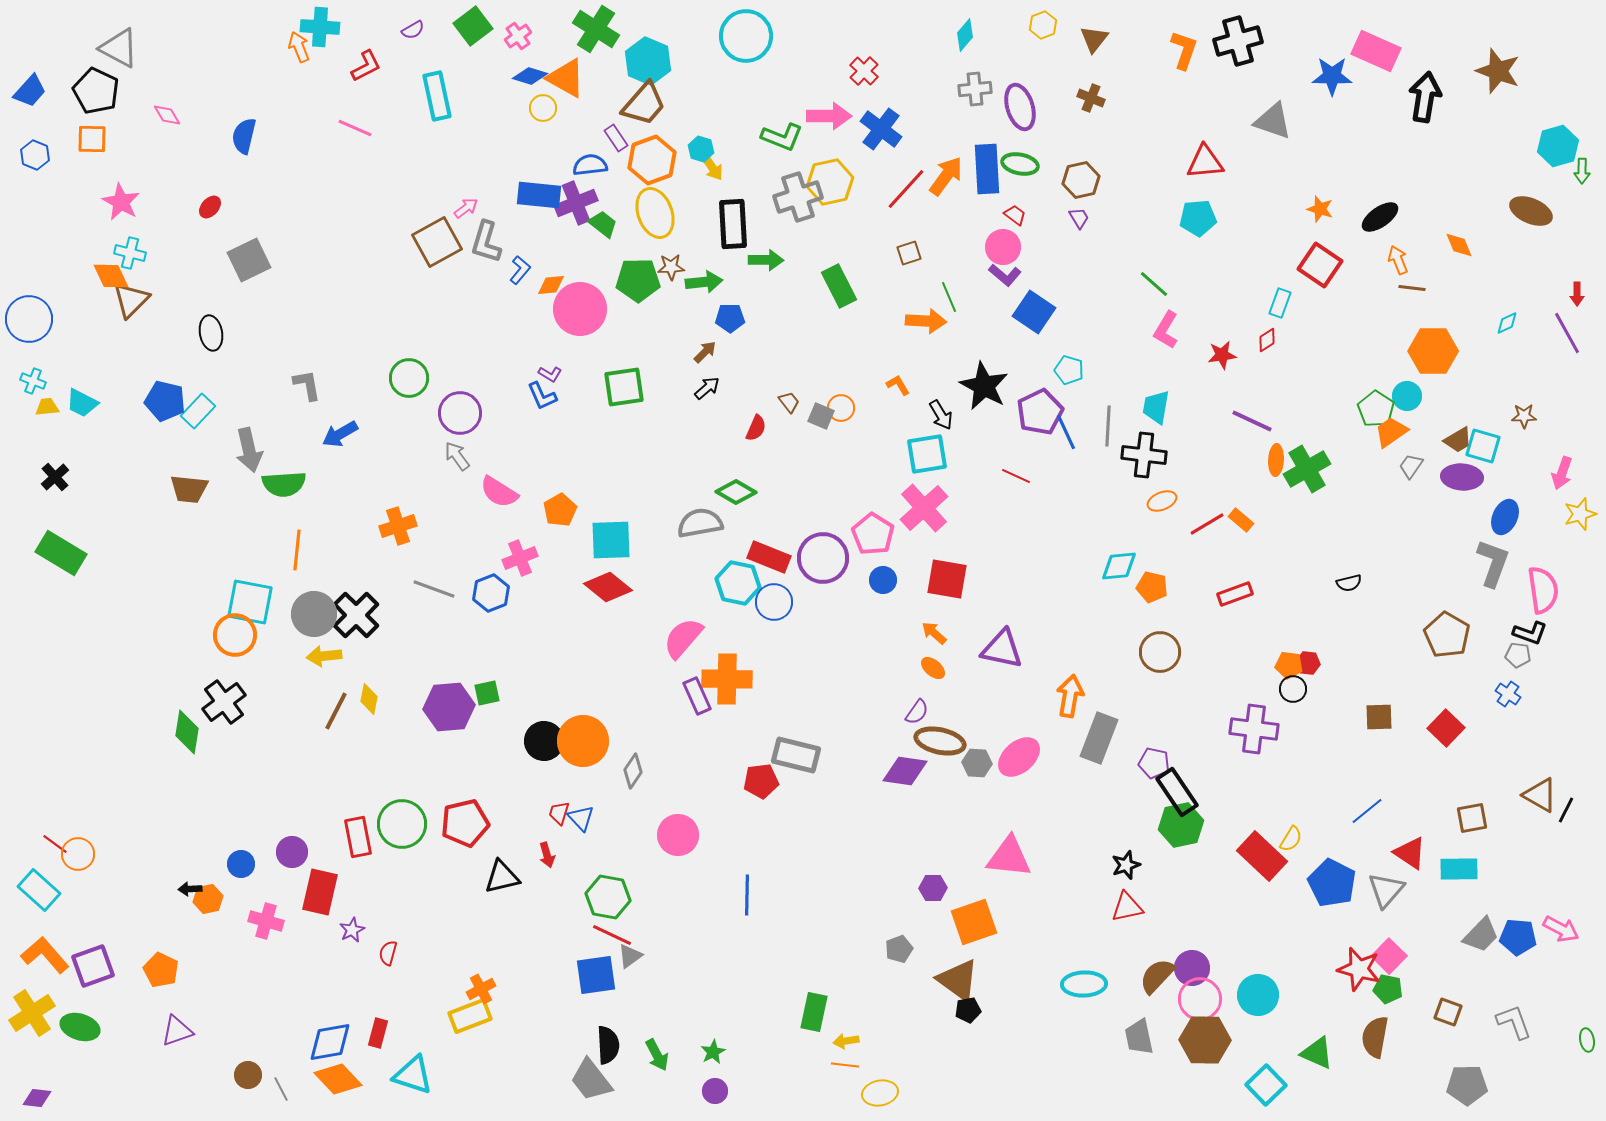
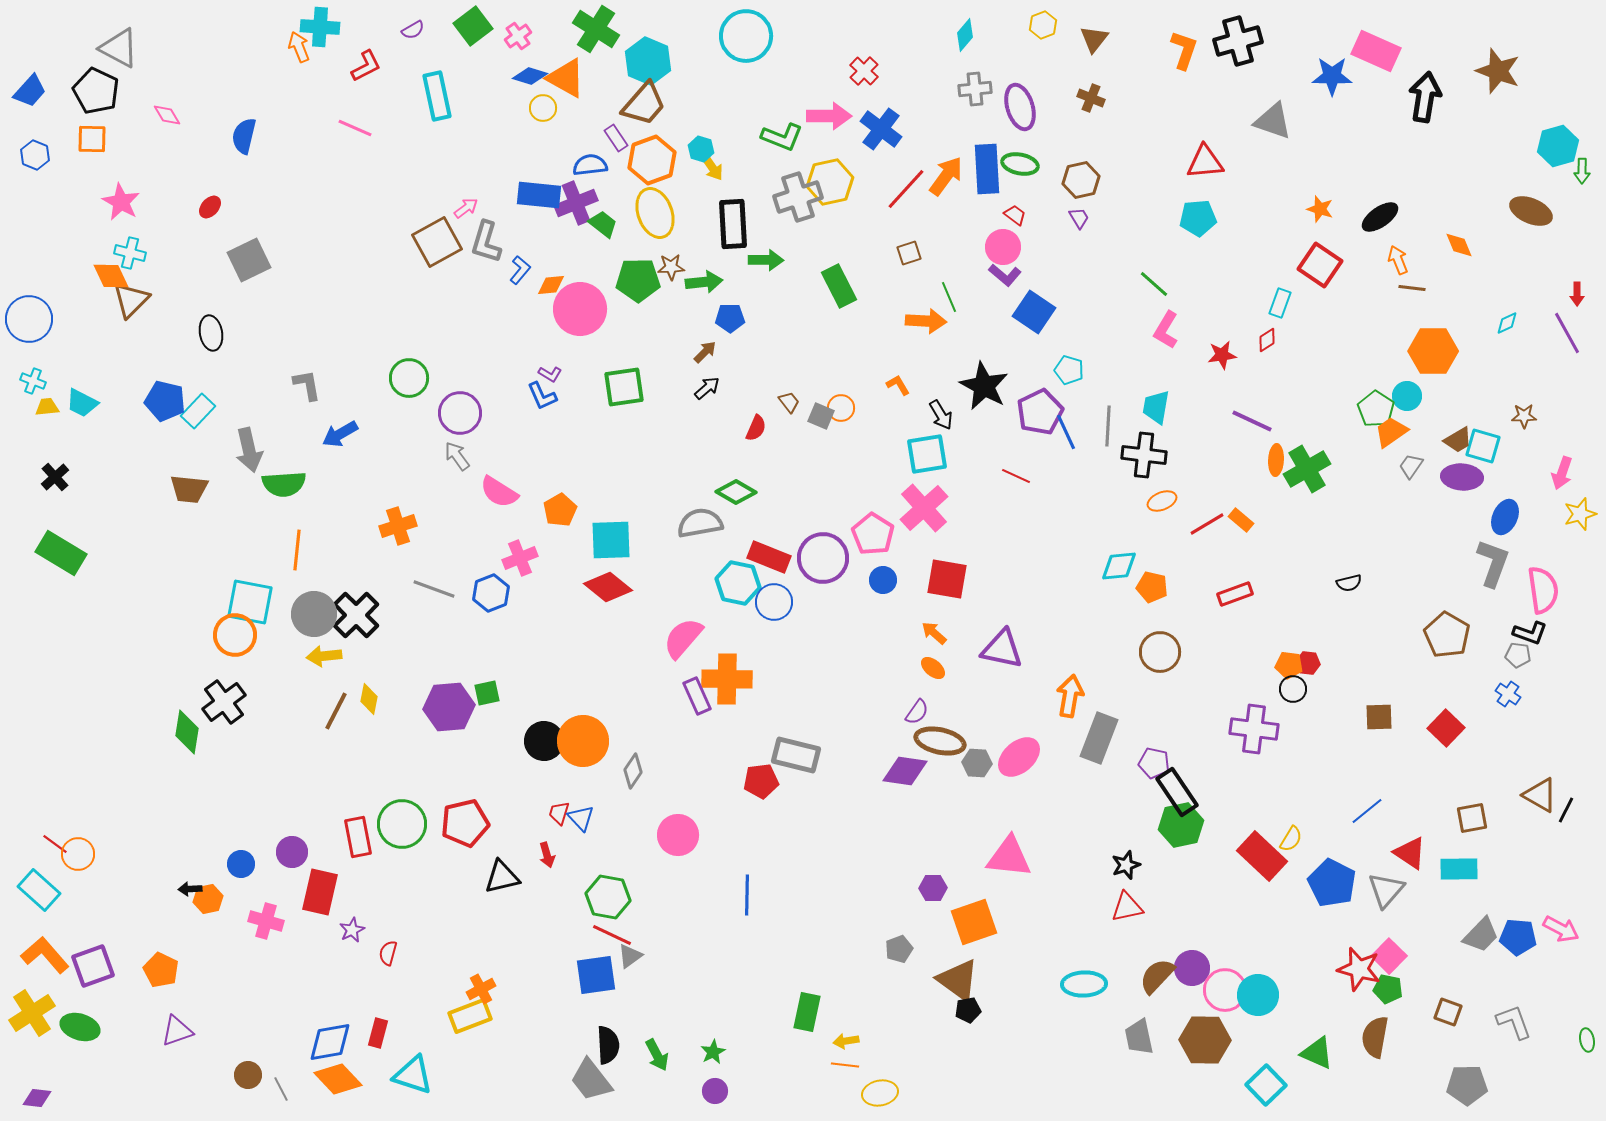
pink circle at (1200, 999): moved 25 px right, 9 px up
green rectangle at (814, 1012): moved 7 px left
